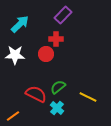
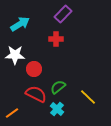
purple rectangle: moved 1 px up
cyan arrow: rotated 12 degrees clockwise
red circle: moved 12 px left, 15 px down
yellow line: rotated 18 degrees clockwise
cyan cross: moved 1 px down
orange line: moved 1 px left, 3 px up
